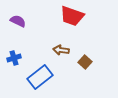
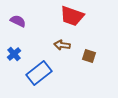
brown arrow: moved 1 px right, 5 px up
blue cross: moved 4 px up; rotated 24 degrees counterclockwise
brown square: moved 4 px right, 6 px up; rotated 24 degrees counterclockwise
blue rectangle: moved 1 px left, 4 px up
